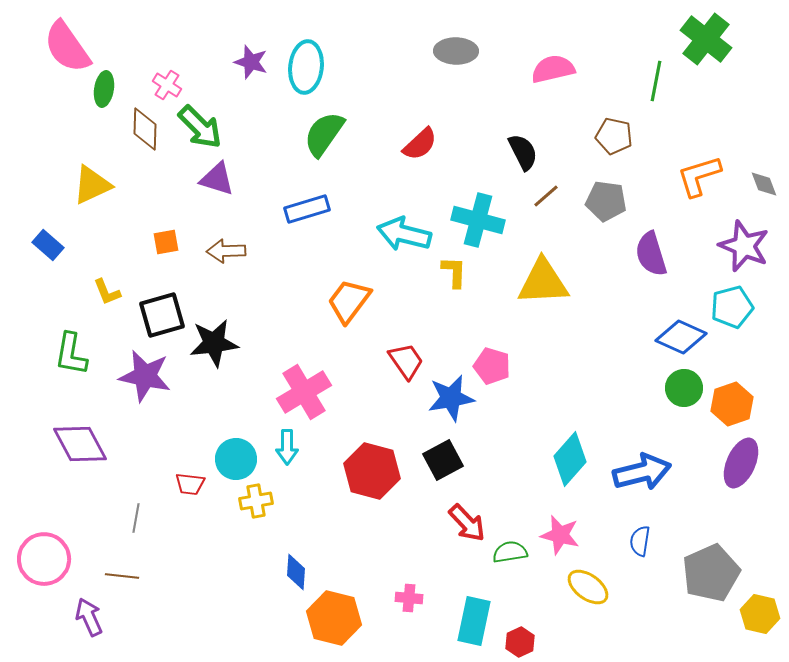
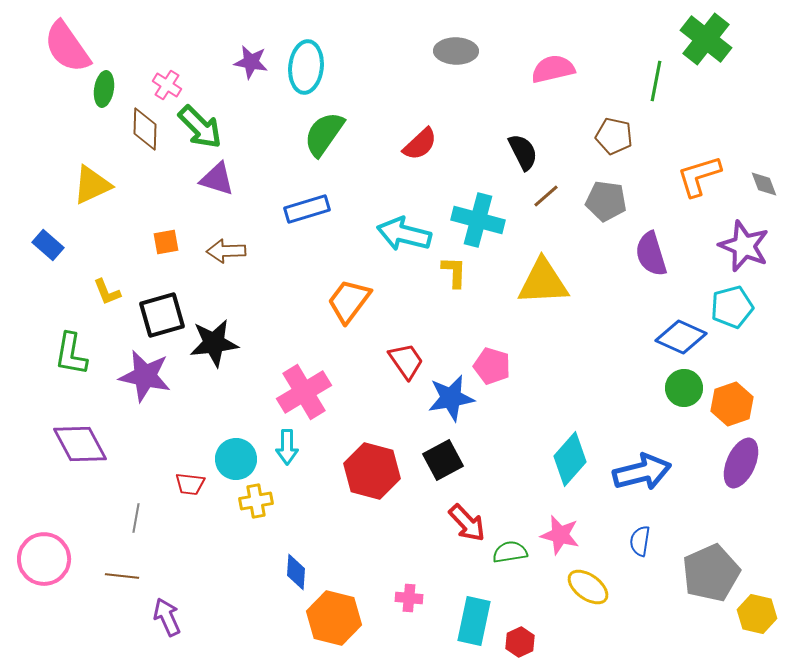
purple star at (251, 62): rotated 8 degrees counterclockwise
yellow hexagon at (760, 614): moved 3 px left
purple arrow at (89, 617): moved 78 px right
